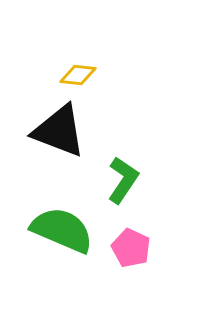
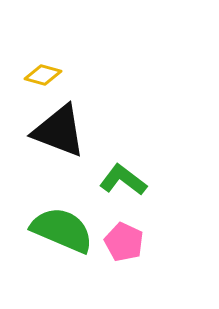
yellow diamond: moved 35 px left; rotated 9 degrees clockwise
green L-shape: rotated 87 degrees counterclockwise
pink pentagon: moved 7 px left, 6 px up
